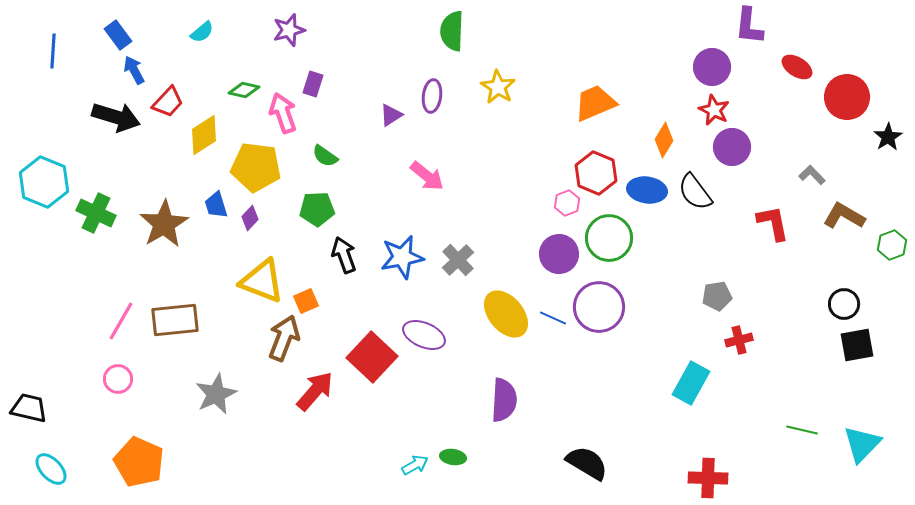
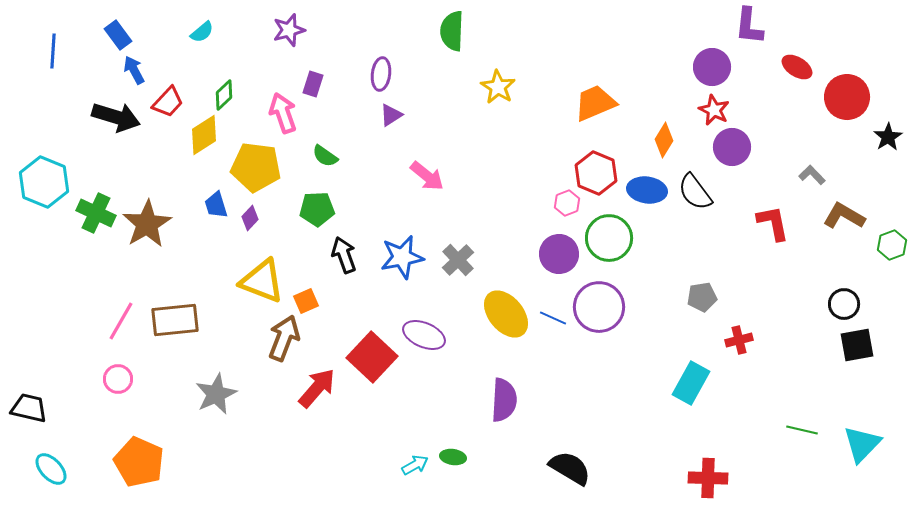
green diamond at (244, 90): moved 20 px left, 5 px down; rotated 56 degrees counterclockwise
purple ellipse at (432, 96): moved 51 px left, 22 px up
brown star at (164, 224): moved 17 px left
gray pentagon at (717, 296): moved 15 px left, 1 px down
red arrow at (315, 391): moved 2 px right, 3 px up
black semicircle at (587, 463): moved 17 px left, 5 px down
